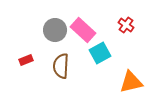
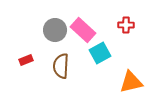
red cross: rotated 35 degrees counterclockwise
